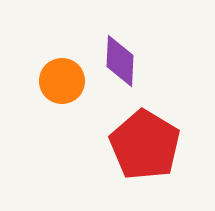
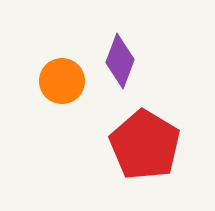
purple diamond: rotated 18 degrees clockwise
